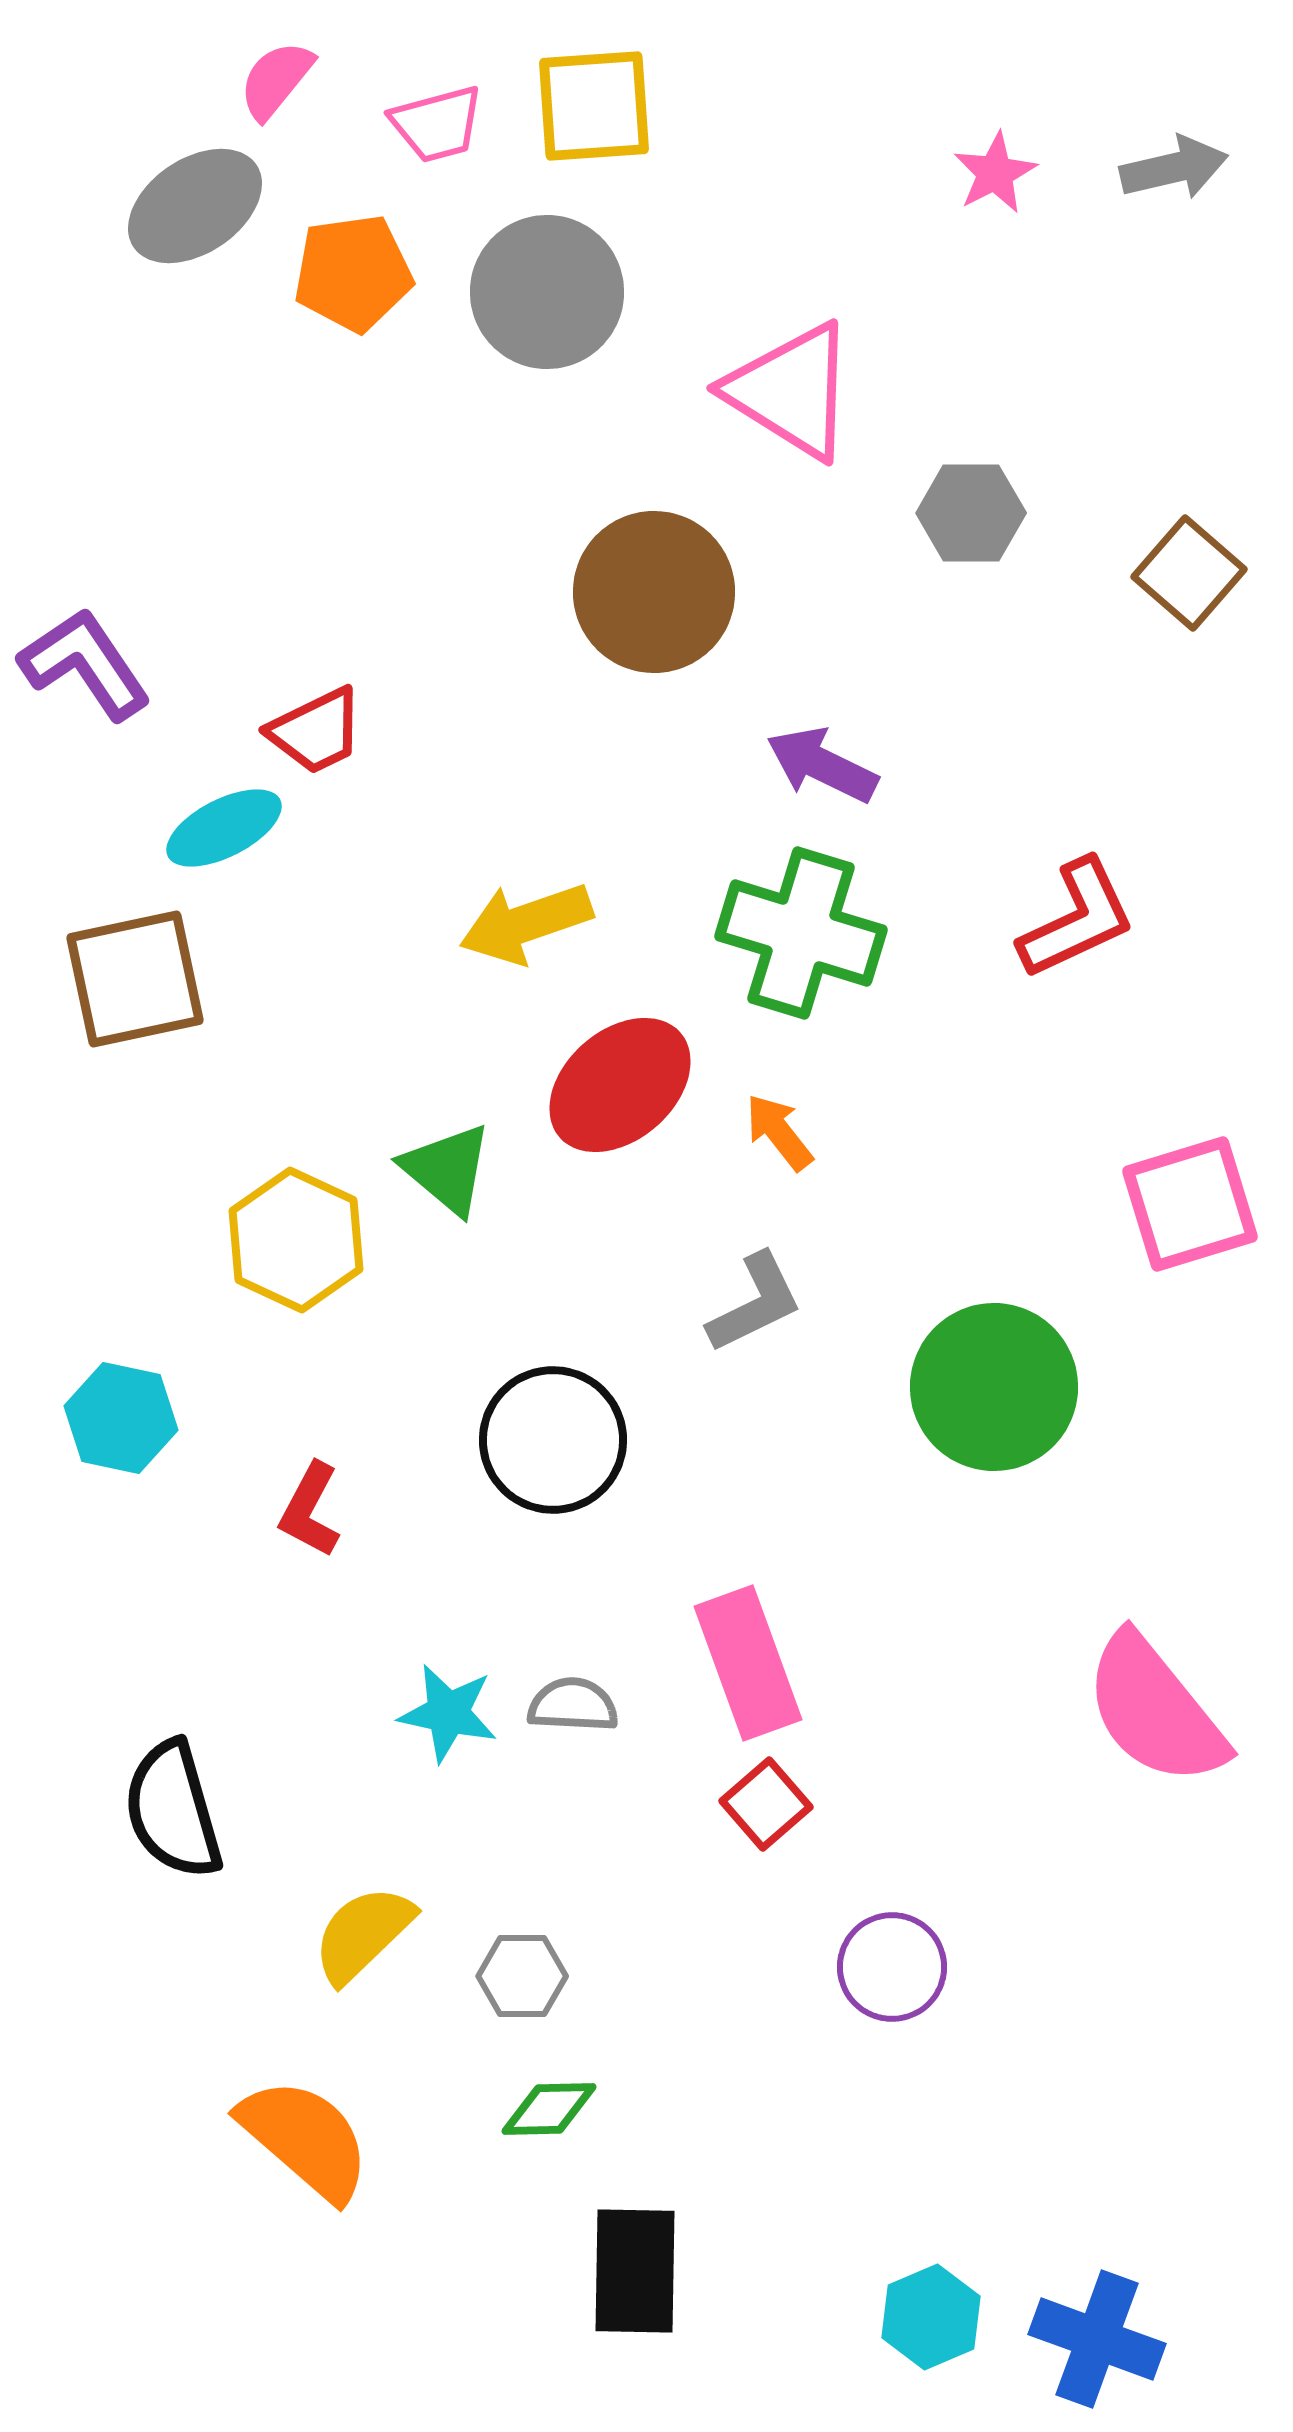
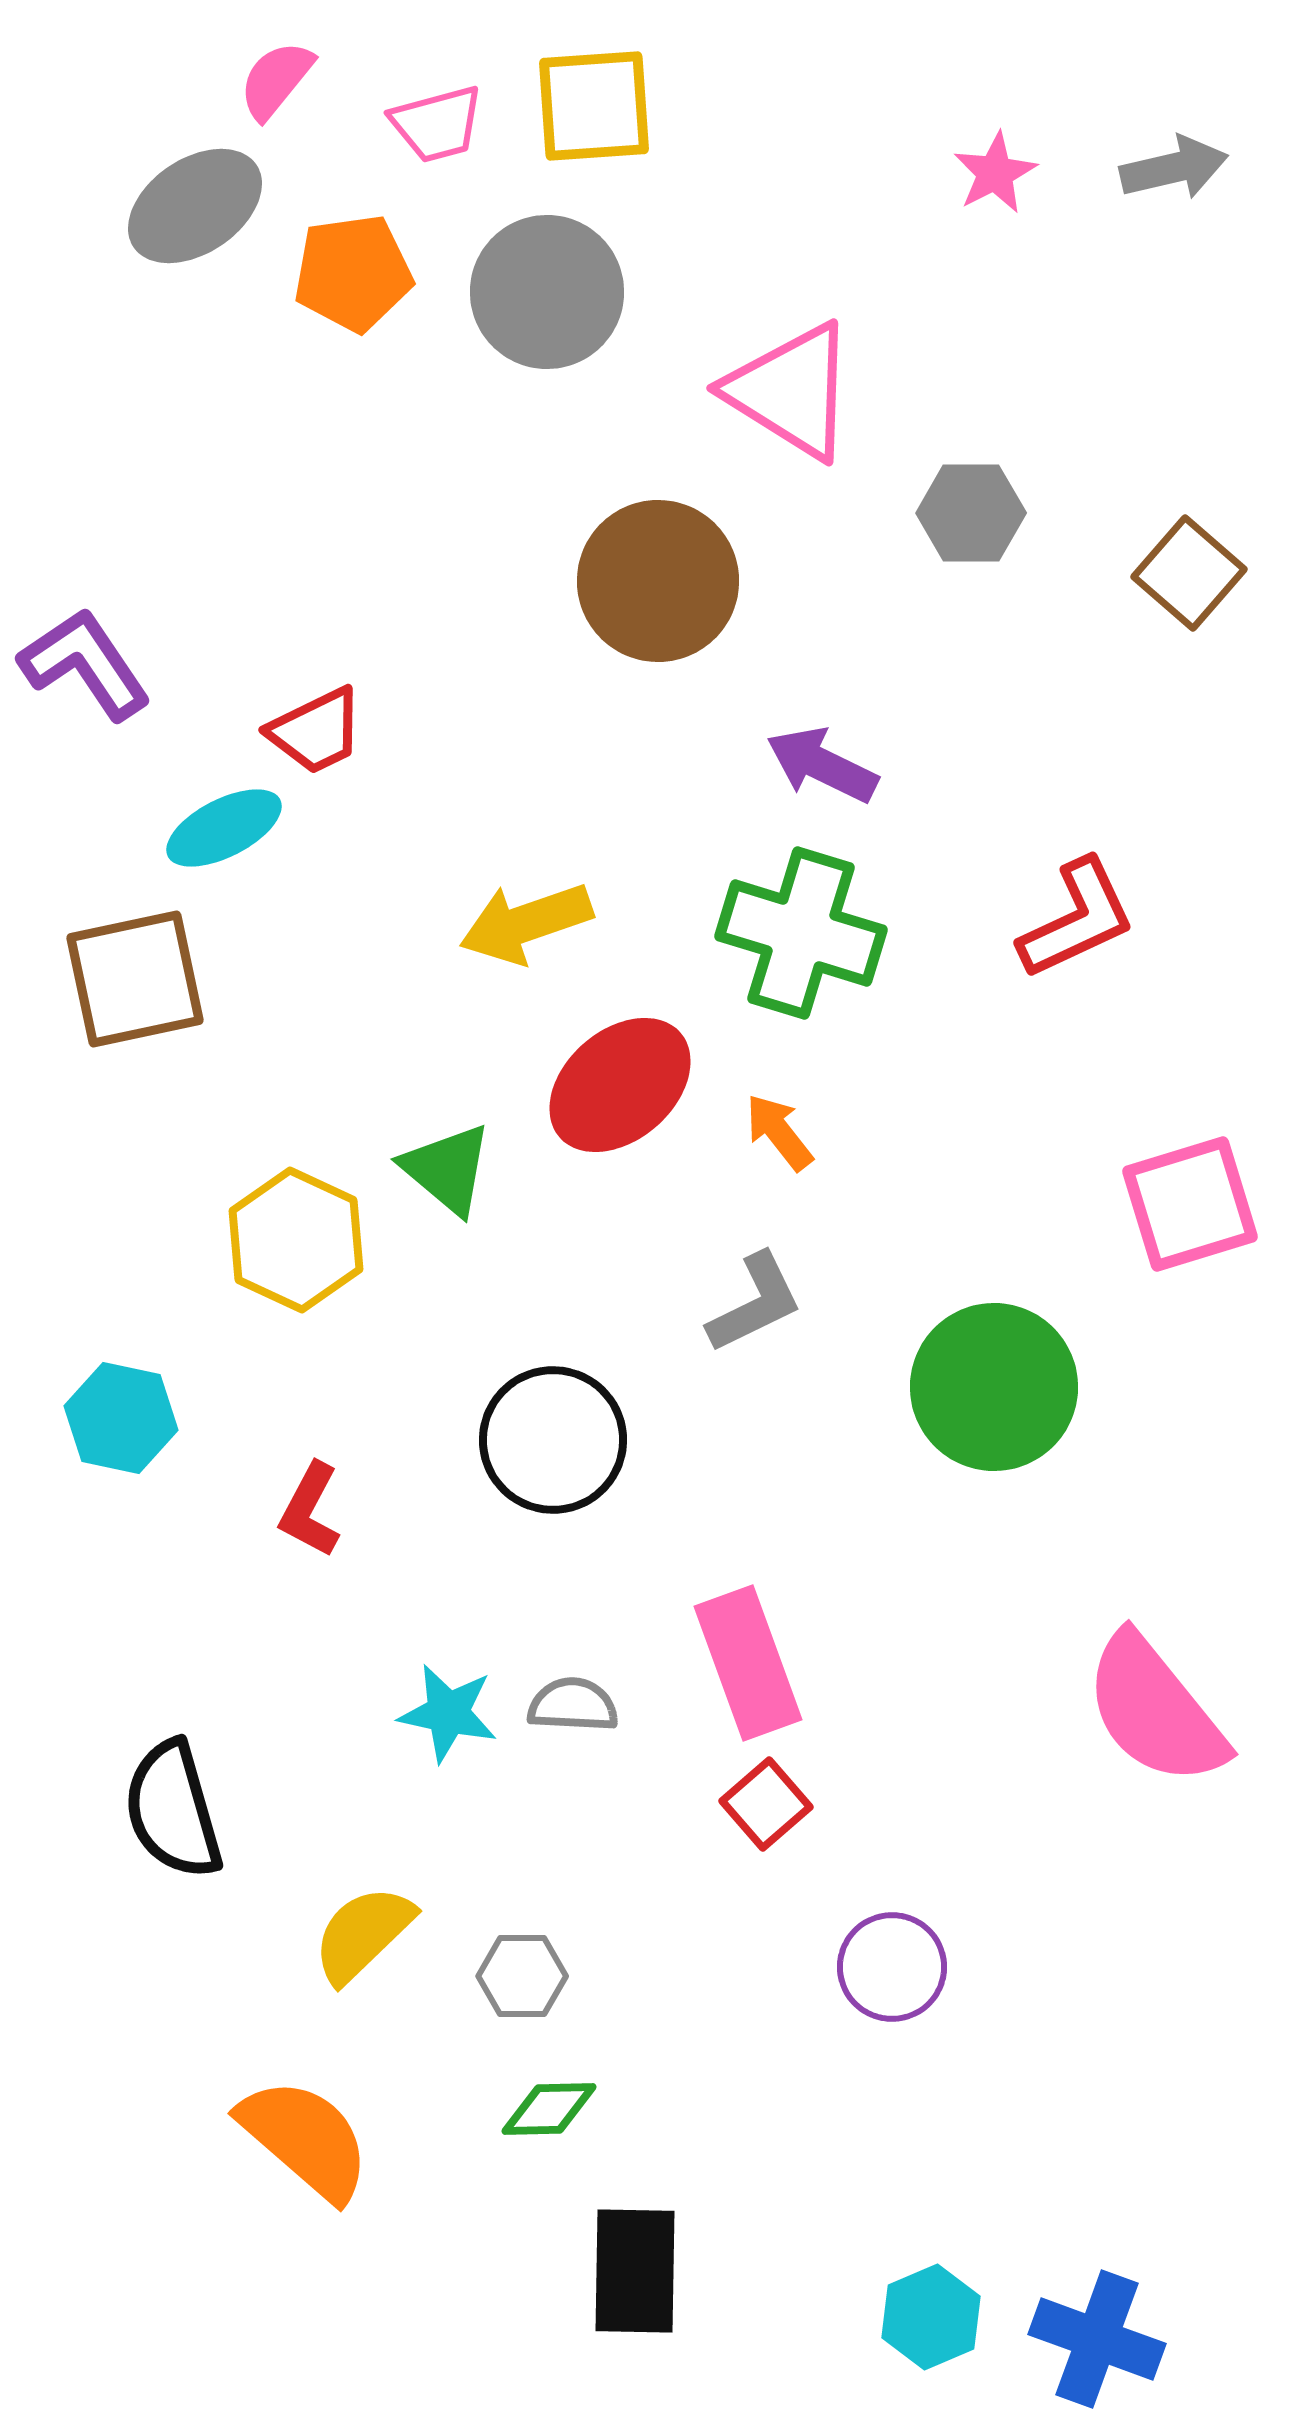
brown circle at (654, 592): moved 4 px right, 11 px up
